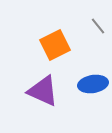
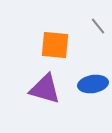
orange square: rotated 32 degrees clockwise
purple triangle: moved 2 px right, 2 px up; rotated 8 degrees counterclockwise
